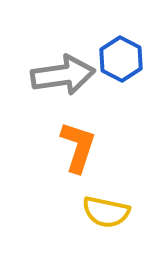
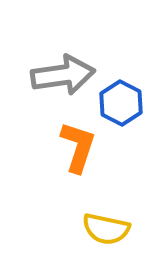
blue hexagon: moved 44 px down
yellow semicircle: moved 17 px down
